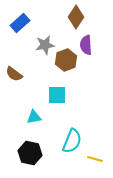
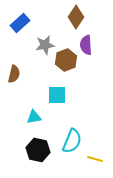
brown semicircle: rotated 114 degrees counterclockwise
black hexagon: moved 8 px right, 3 px up
